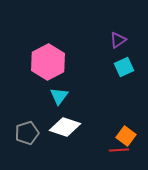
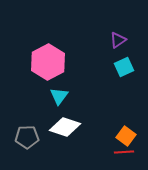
gray pentagon: moved 4 px down; rotated 15 degrees clockwise
red line: moved 5 px right, 2 px down
